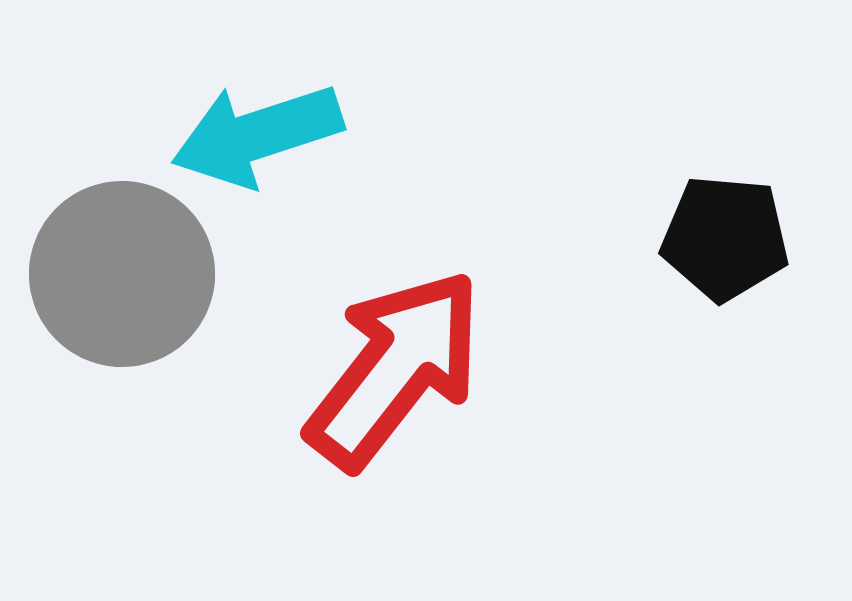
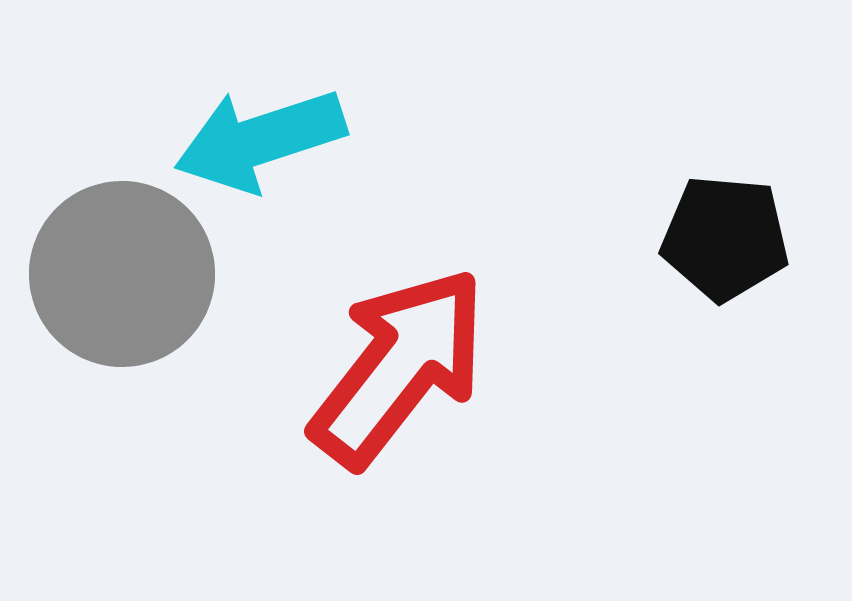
cyan arrow: moved 3 px right, 5 px down
red arrow: moved 4 px right, 2 px up
